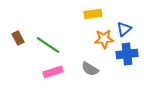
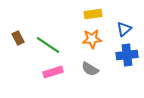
orange star: moved 12 px left
blue cross: moved 1 px down
